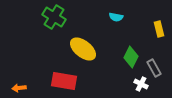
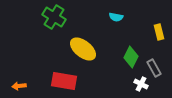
yellow rectangle: moved 3 px down
orange arrow: moved 2 px up
